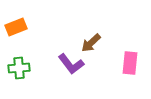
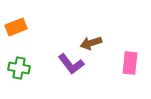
brown arrow: rotated 25 degrees clockwise
green cross: rotated 15 degrees clockwise
